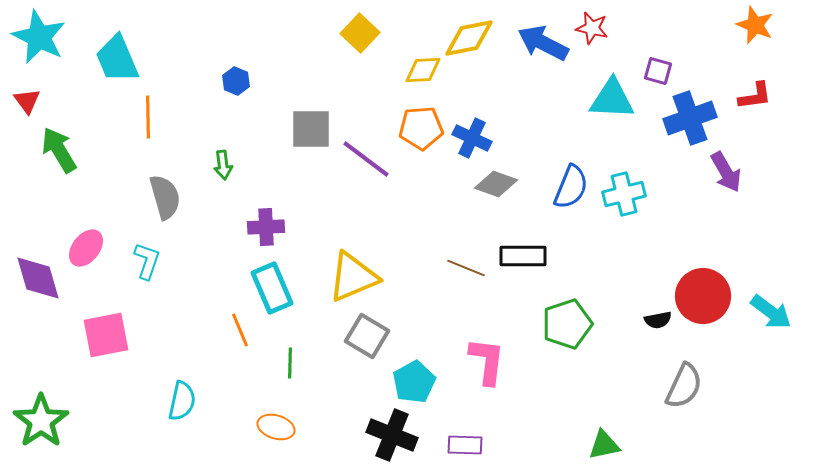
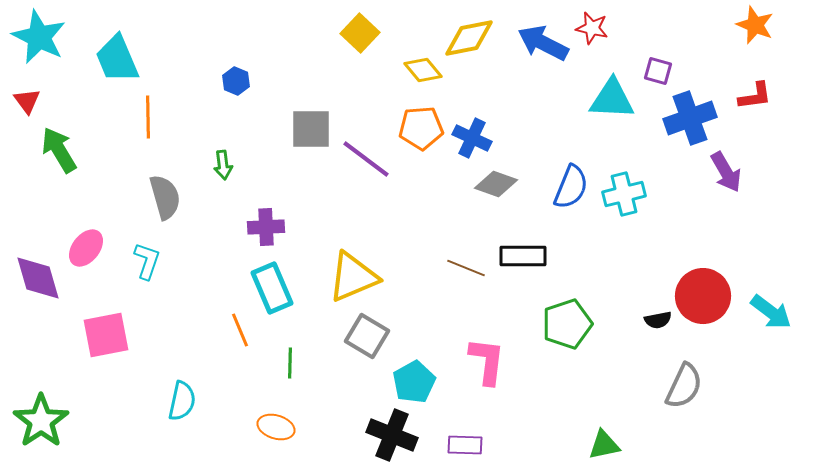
yellow diamond at (423, 70): rotated 54 degrees clockwise
